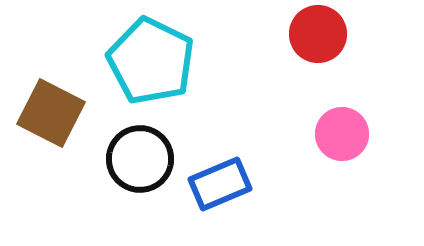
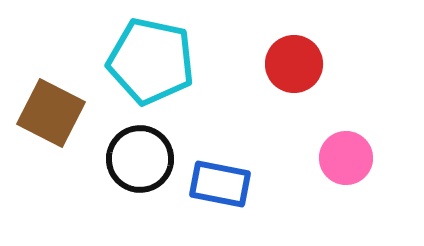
red circle: moved 24 px left, 30 px down
cyan pentagon: rotated 14 degrees counterclockwise
pink circle: moved 4 px right, 24 px down
blue rectangle: rotated 34 degrees clockwise
